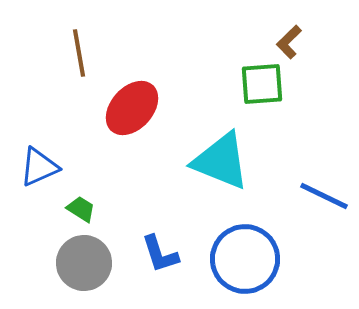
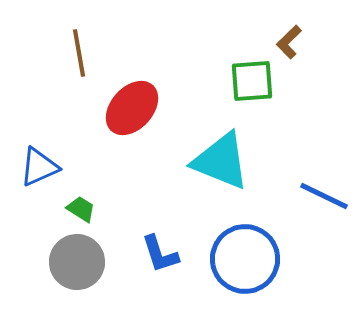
green square: moved 10 px left, 3 px up
gray circle: moved 7 px left, 1 px up
